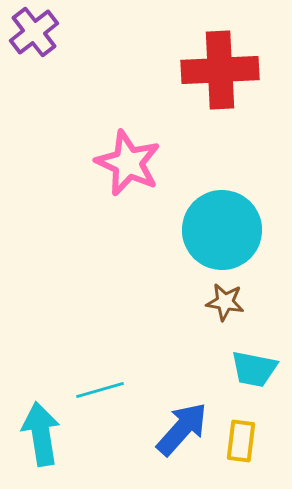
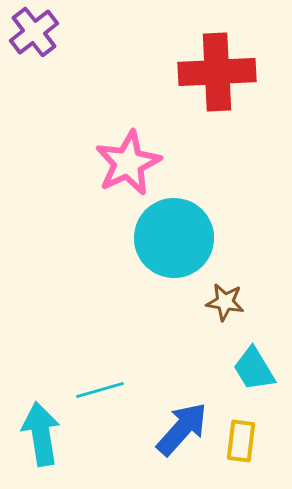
red cross: moved 3 px left, 2 px down
pink star: rotated 22 degrees clockwise
cyan circle: moved 48 px left, 8 px down
cyan trapezoid: rotated 48 degrees clockwise
